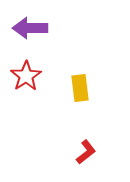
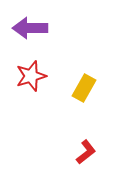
red star: moved 5 px right; rotated 16 degrees clockwise
yellow rectangle: moved 4 px right; rotated 36 degrees clockwise
